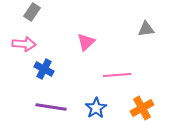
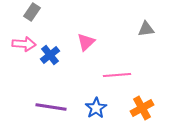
blue cross: moved 6 px right, 14 px up; rotated 24 degrees clockwise
